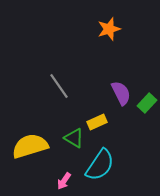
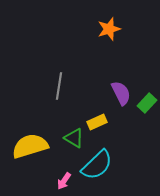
gray line: rotated 44 degrees clockwise
cyan semicircle: moved 3 px left; rotated 12 degrees clockwise
